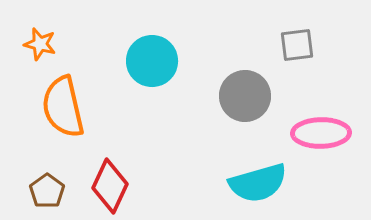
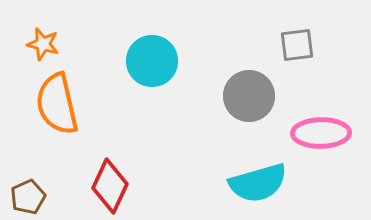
orange star: moved 3 px right
gray circle: moved 4 px right
orange semicircle: moved 6 px left, 3 px up
brown pentagon: moved 19 px left, 6 px down; rotated 12 degrees clockwise
